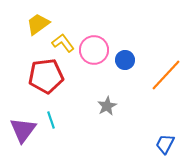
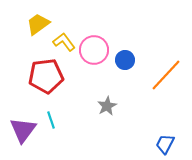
yellow L-shape: moved 1 px right, 1 px up
